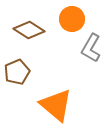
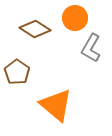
orange circle: moved 3 px right, 1 px up
brown diamond: moved 6 px right, 1 px up
brown pentagon: rotated 15 degrees counterclockwise
